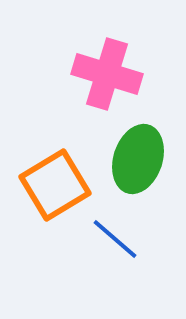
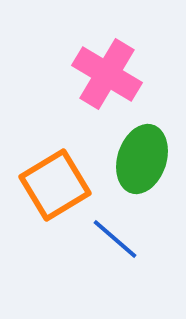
pink cross: rotated 14 degrees clockwise
green ellipse: moved 4 px right
